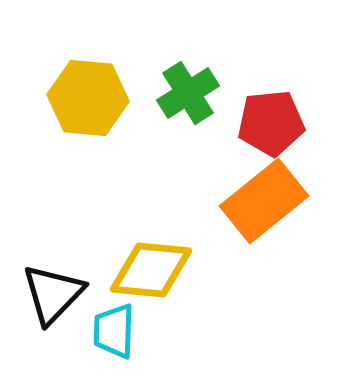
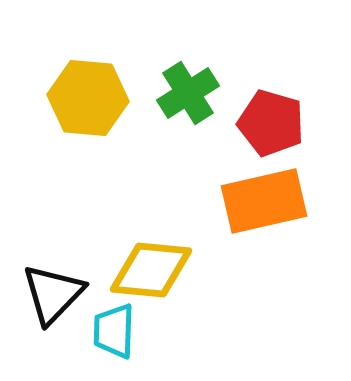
red pentagon: rotated 22 degrees clockwise
orange rectangle: rotated 26 degrees clockwise
